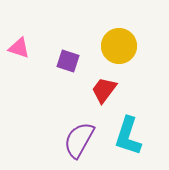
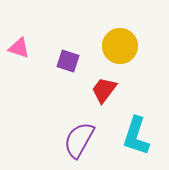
yellow circle: moved 1 px right
cyan L-shape: moved 8 px right
